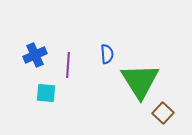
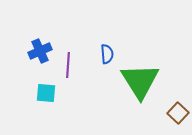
blue cross: moved 5 px right, 4 px up
brown square: moved 15 px right
